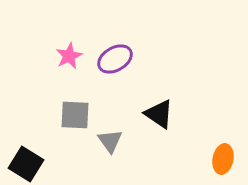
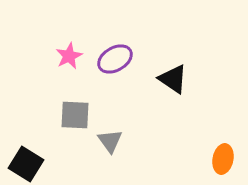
black triangle: moved 14 px right, 35 px up
